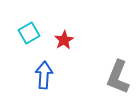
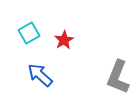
blue arrow: moved 4 px left; rotated 52 degrees counterclockwise
